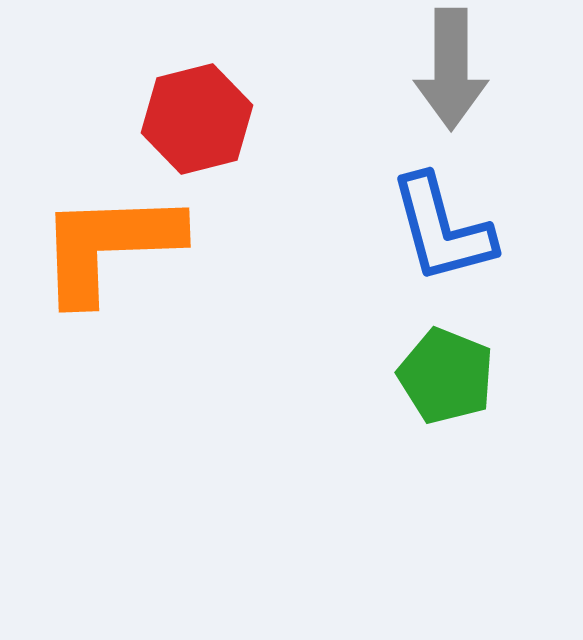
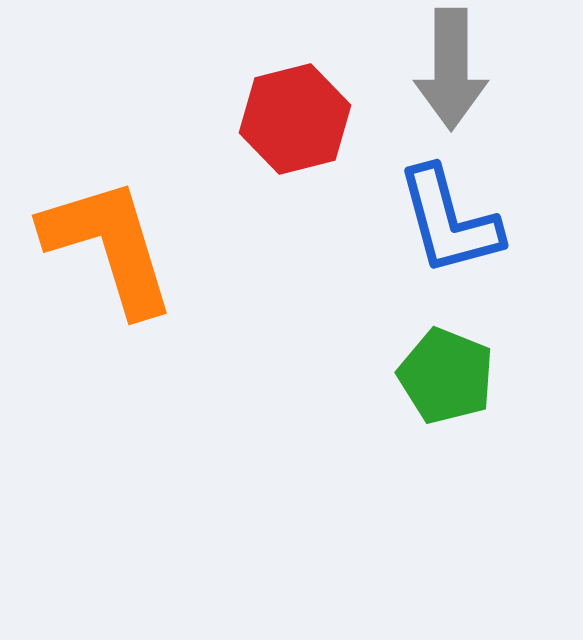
red hexagon: moved 98 px right
blue L-shape: moved 7 px right, 8 px up
orange L-shape: rotated 75 degrees clockwise
